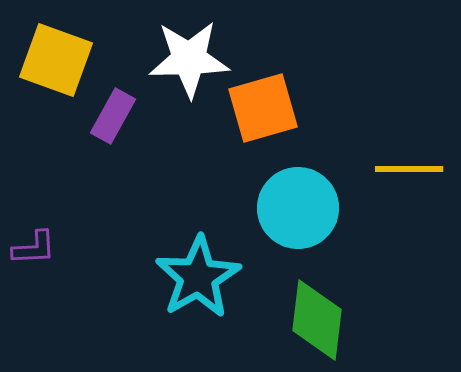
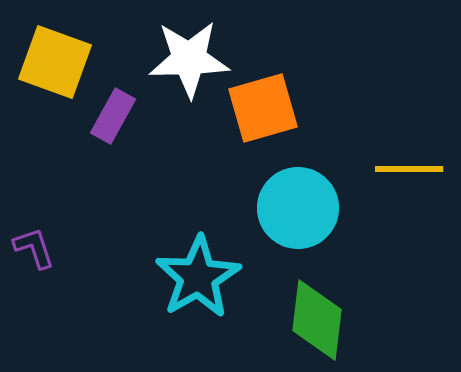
yellow square: moved 1 px left, 2 px down
purple L-shape: rotated 105 degrees counterclockwise
